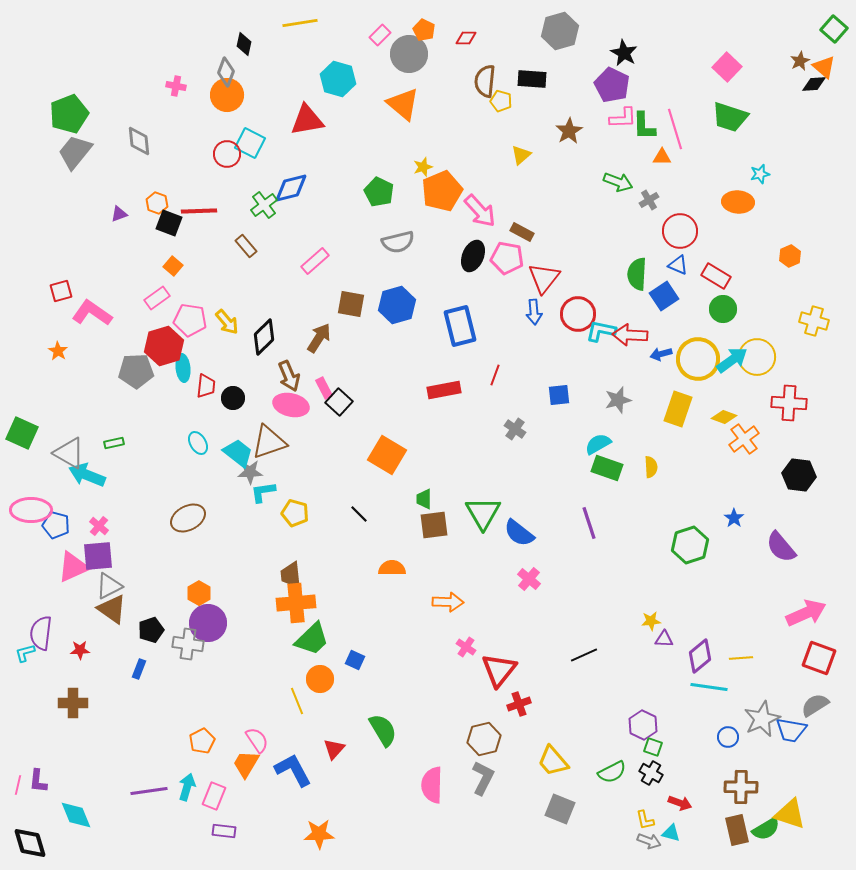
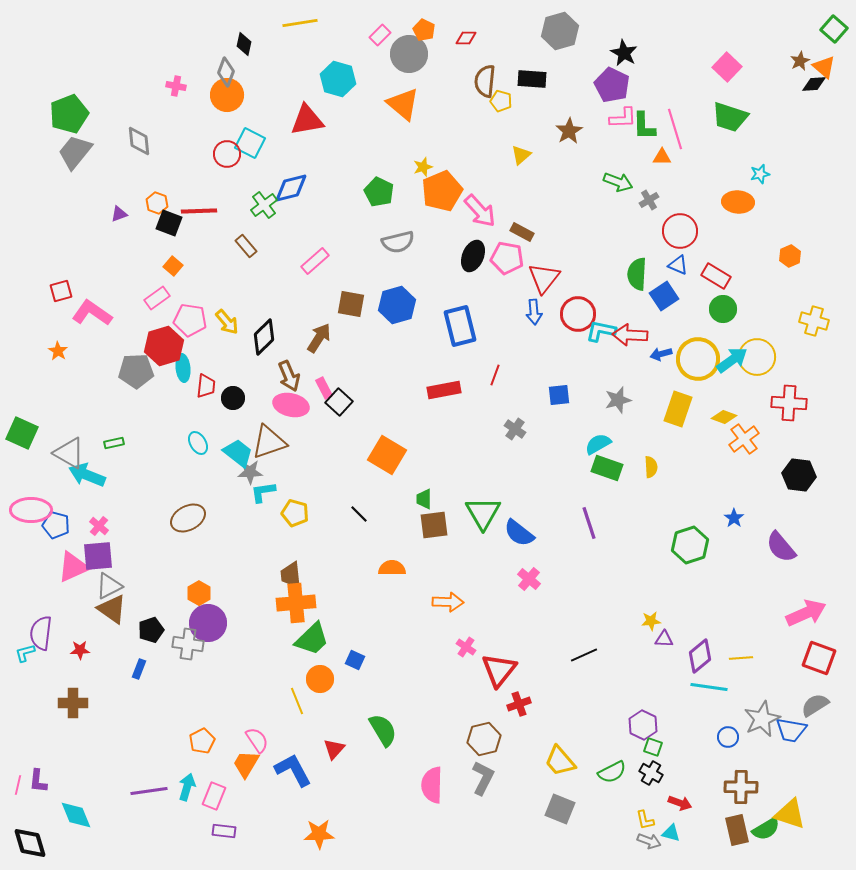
yellow trapezoid at (553, 761): moved 7 px right
